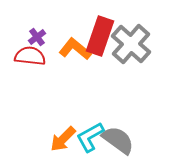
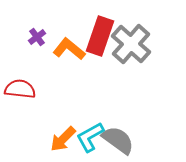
orange L-shape: moved 6 px left
red semicircle: moved 10 px left, 33 px down
